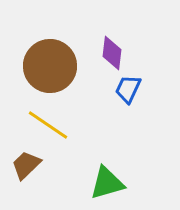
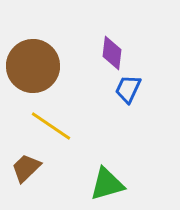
brown circle: moved 17 px left
yellow line: moved 3 px right, 1 px down
brown trapezoid: moved 3 px down
green triangle: moved 1 px down
